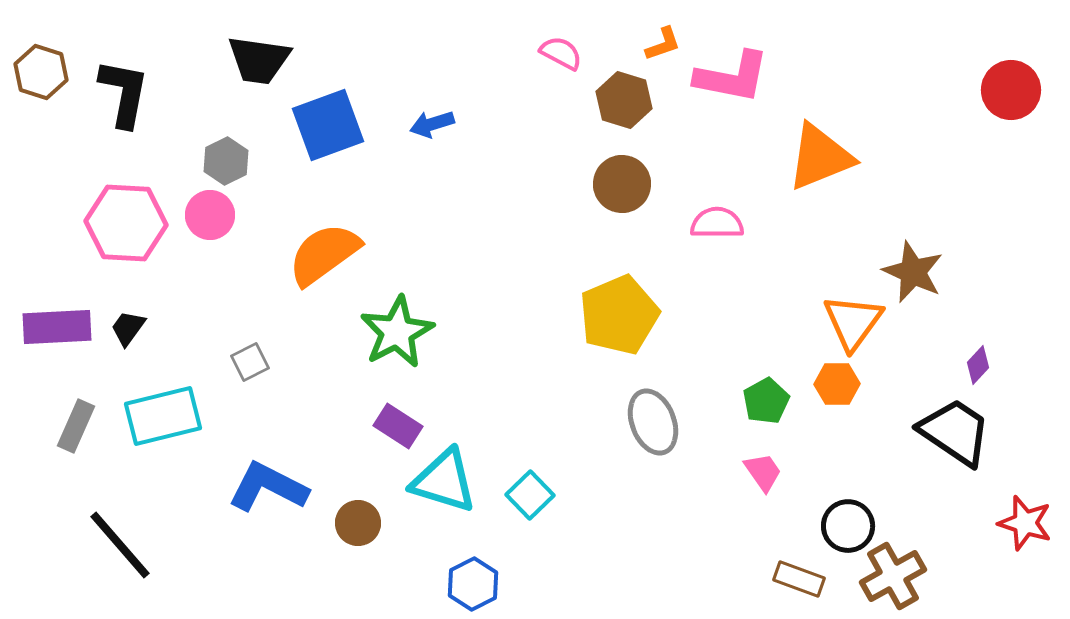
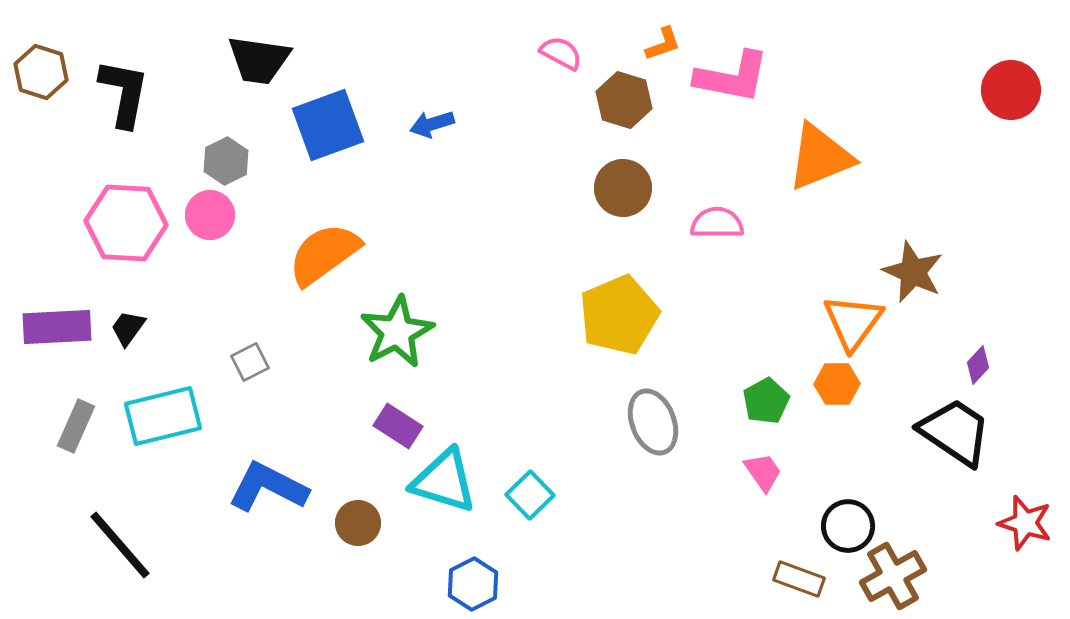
brown circle at (622, 184): moved 1 px right, 4 px down
